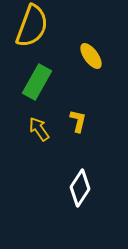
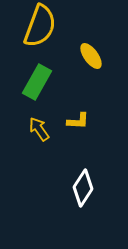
yellow semicircle: moved 8 px right
yellow L-shape: rotated 80 degrees clockwise
white diamond: moved 3 px right
